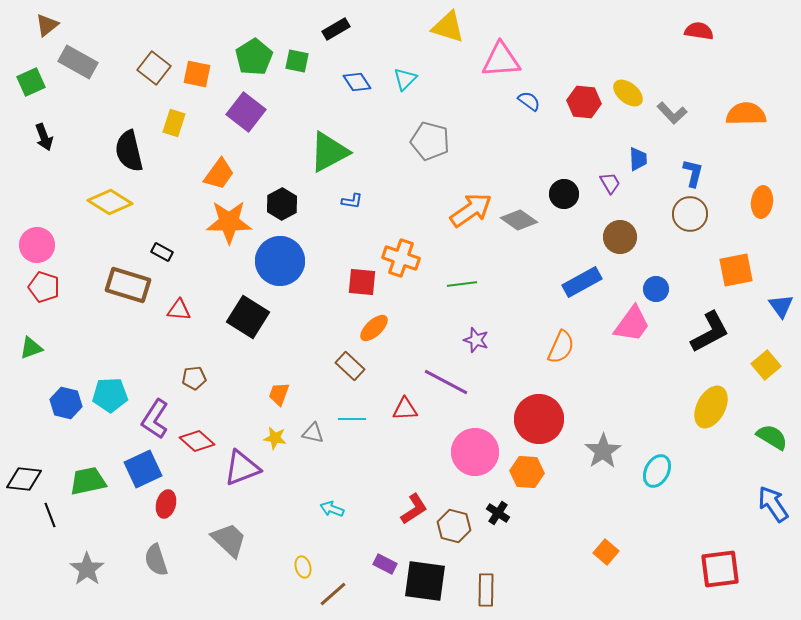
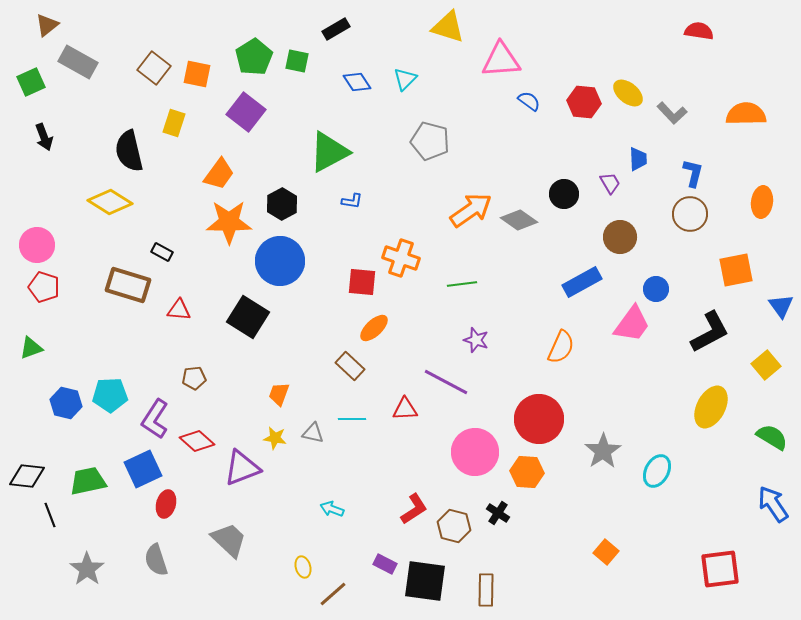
black diamond at (24, 479): moved 3 px right, 3 px up
